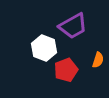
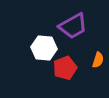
white hexagon: rotated 15 degrees counterclockwise
red pentagon: moved 1 px left, 2 px up
